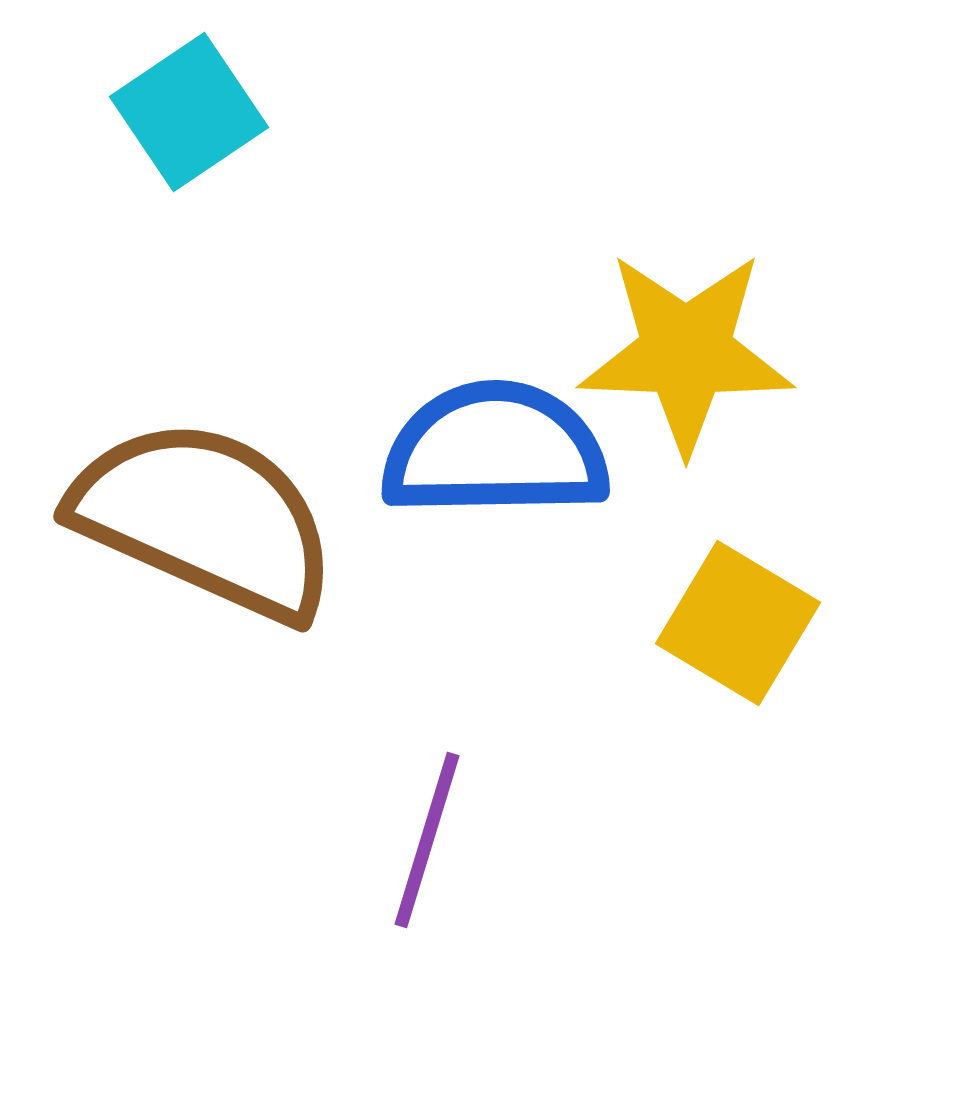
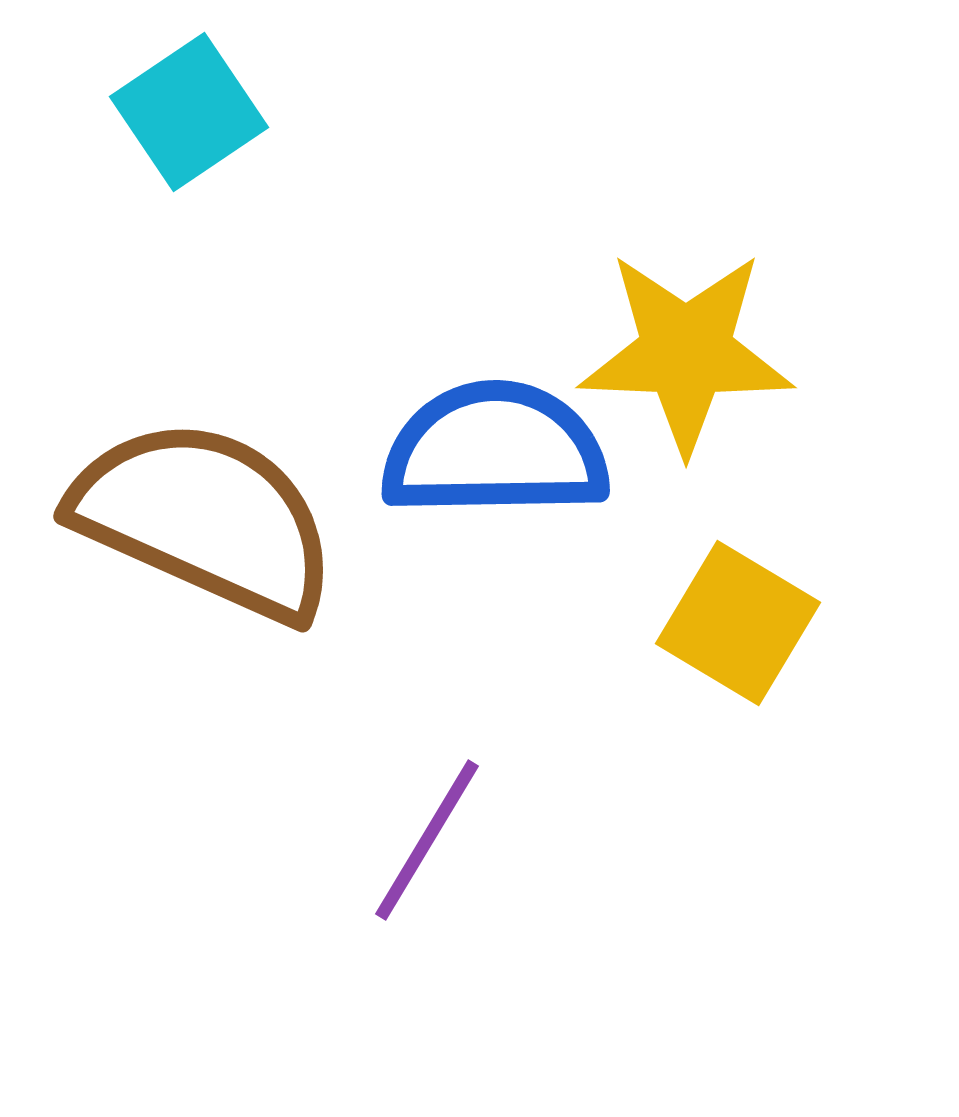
purple line: rotated 14 degrees clockwise
